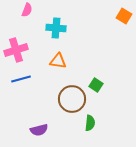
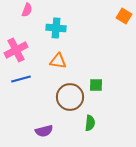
pink cross: rotated 10 degrees counterclockwise
green square: rotated 32 degrees counterclockwise
brown circle: moved 2 px left, 2 px up
purple semicircle: moved 5 px right, 1 px down
